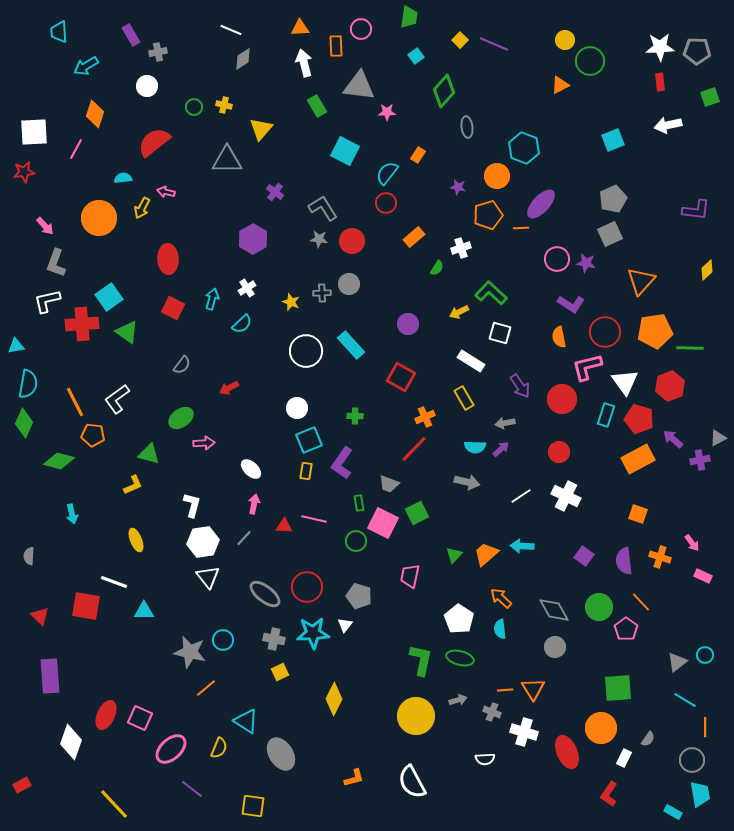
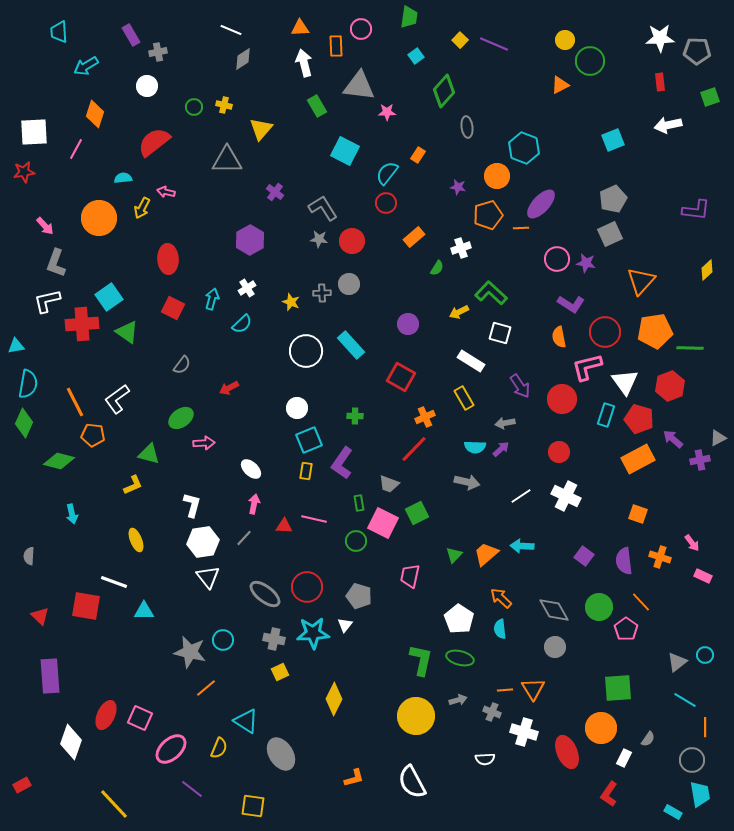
white star at (660, 47): moved 9 px up
purple hexagon at (253, 239): moved 3 px left, 1 px down
